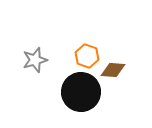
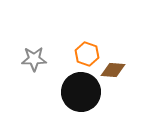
orange hexagon: moved 2 px up
gray star: moved 1 px left, 1 px up; rotated 15 degrees clockwise
